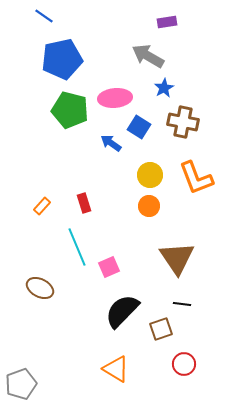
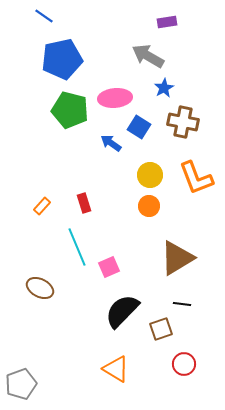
brown triangle: rotated 33 degrees clockwise
